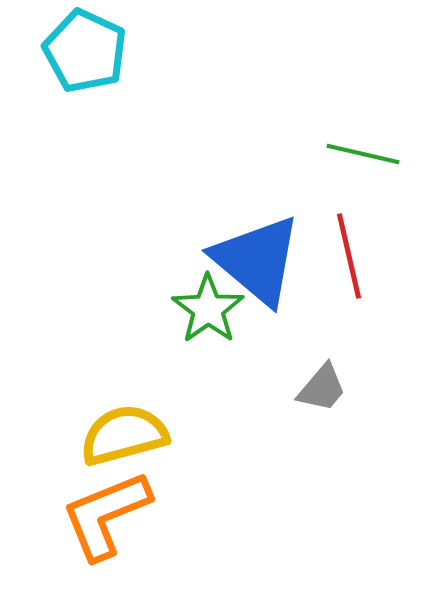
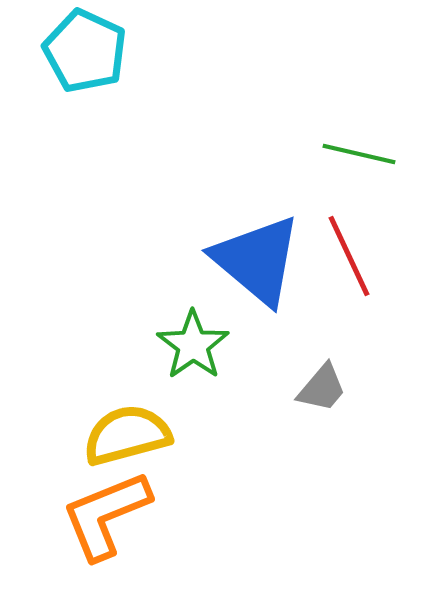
green line: moved 4 px left
red line: rotated 12 degrees counterclockwise
green star: moved 15 px left, 36 px down
yellow semicircle: moved 3 px right
